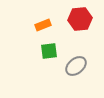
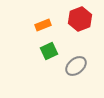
red hexagon: rotated 15 degrees counterclockwise
green square: rotated 18 degrees counterclockwise
